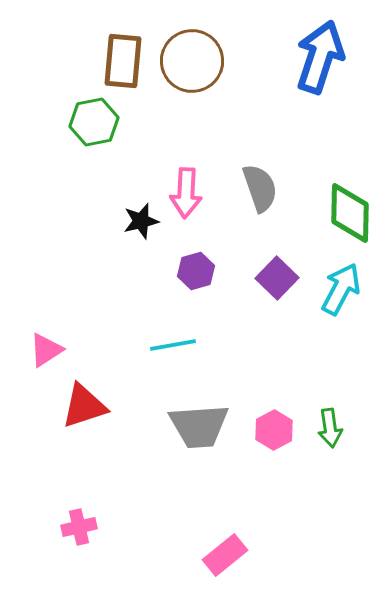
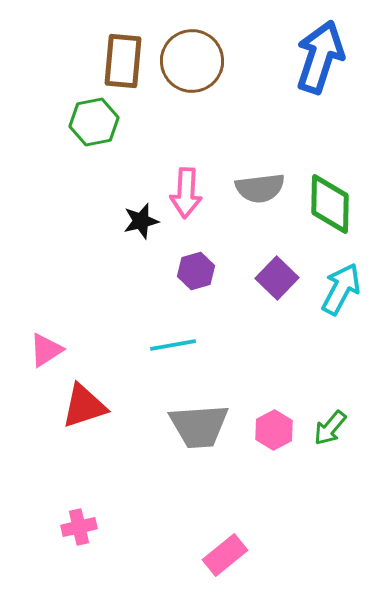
gray semicircle: rotated 102 degrees clockwise
green diamond: moved 20 px left, 9 px up
green arrow: rotated 48 degrees clockwise
